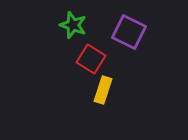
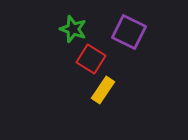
green star: moved 4 px down
yellow rectangle: rotated 16 degrees clockwise
